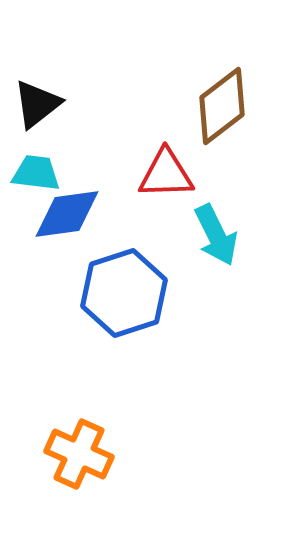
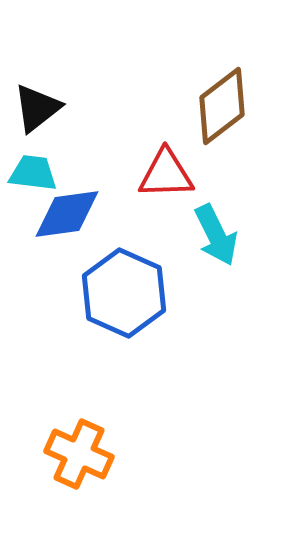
black triangle: moved 4 px down
cyan trapezoid: moved 3 px left
blue hexagon: rotated 18 degrees counterclockwise
